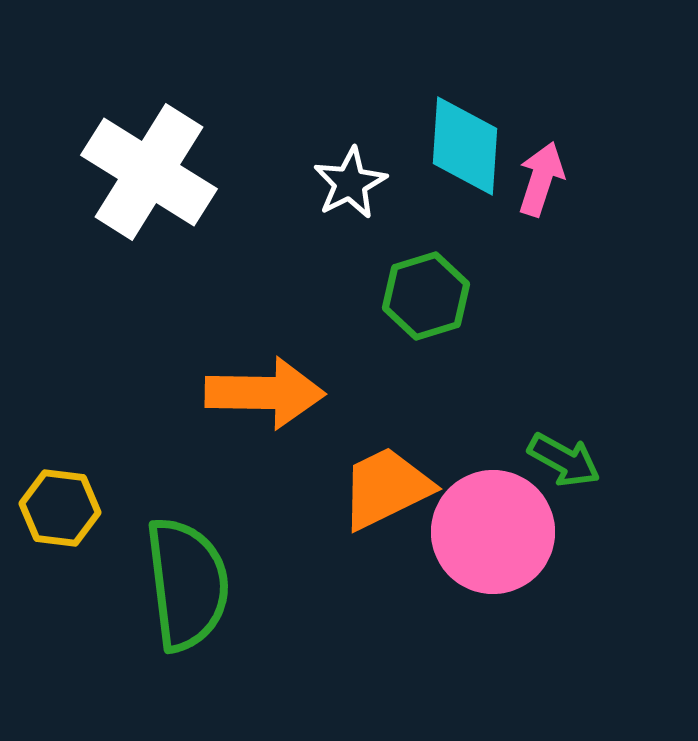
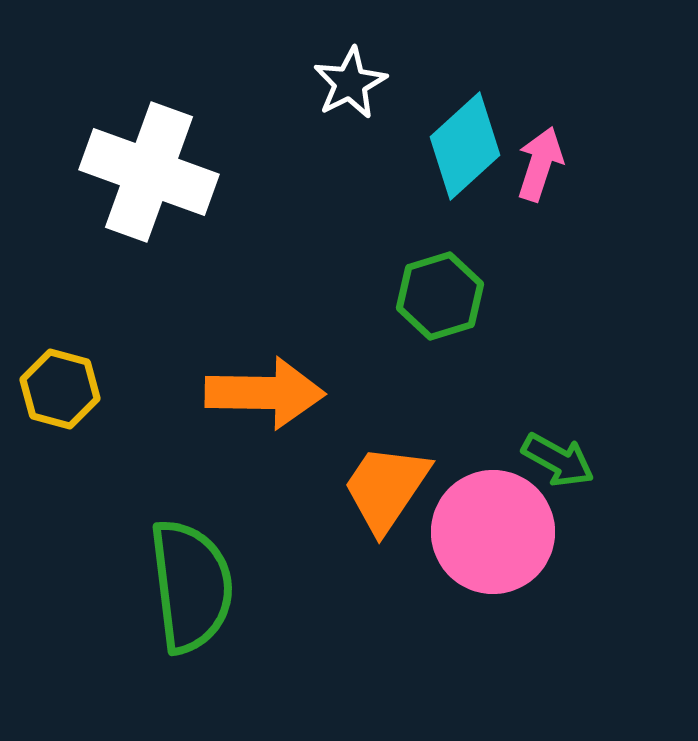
cyan diamond: rotated 44 degrees clockwise
white cross: rotated 12 degrees counterclockwise
pink arrow: moved 1 px left, 15 px up
white star: moved 100 px up
green hexagon: moved 14 px right
green arrow: moved 6 px left
orange trapezoid: rotated 30 degrees counterclockwise
yellow hexagon: moved 119 px up; rotated 8 degrees clockwise
green semicircle: moved 4 px right, 2 px down
